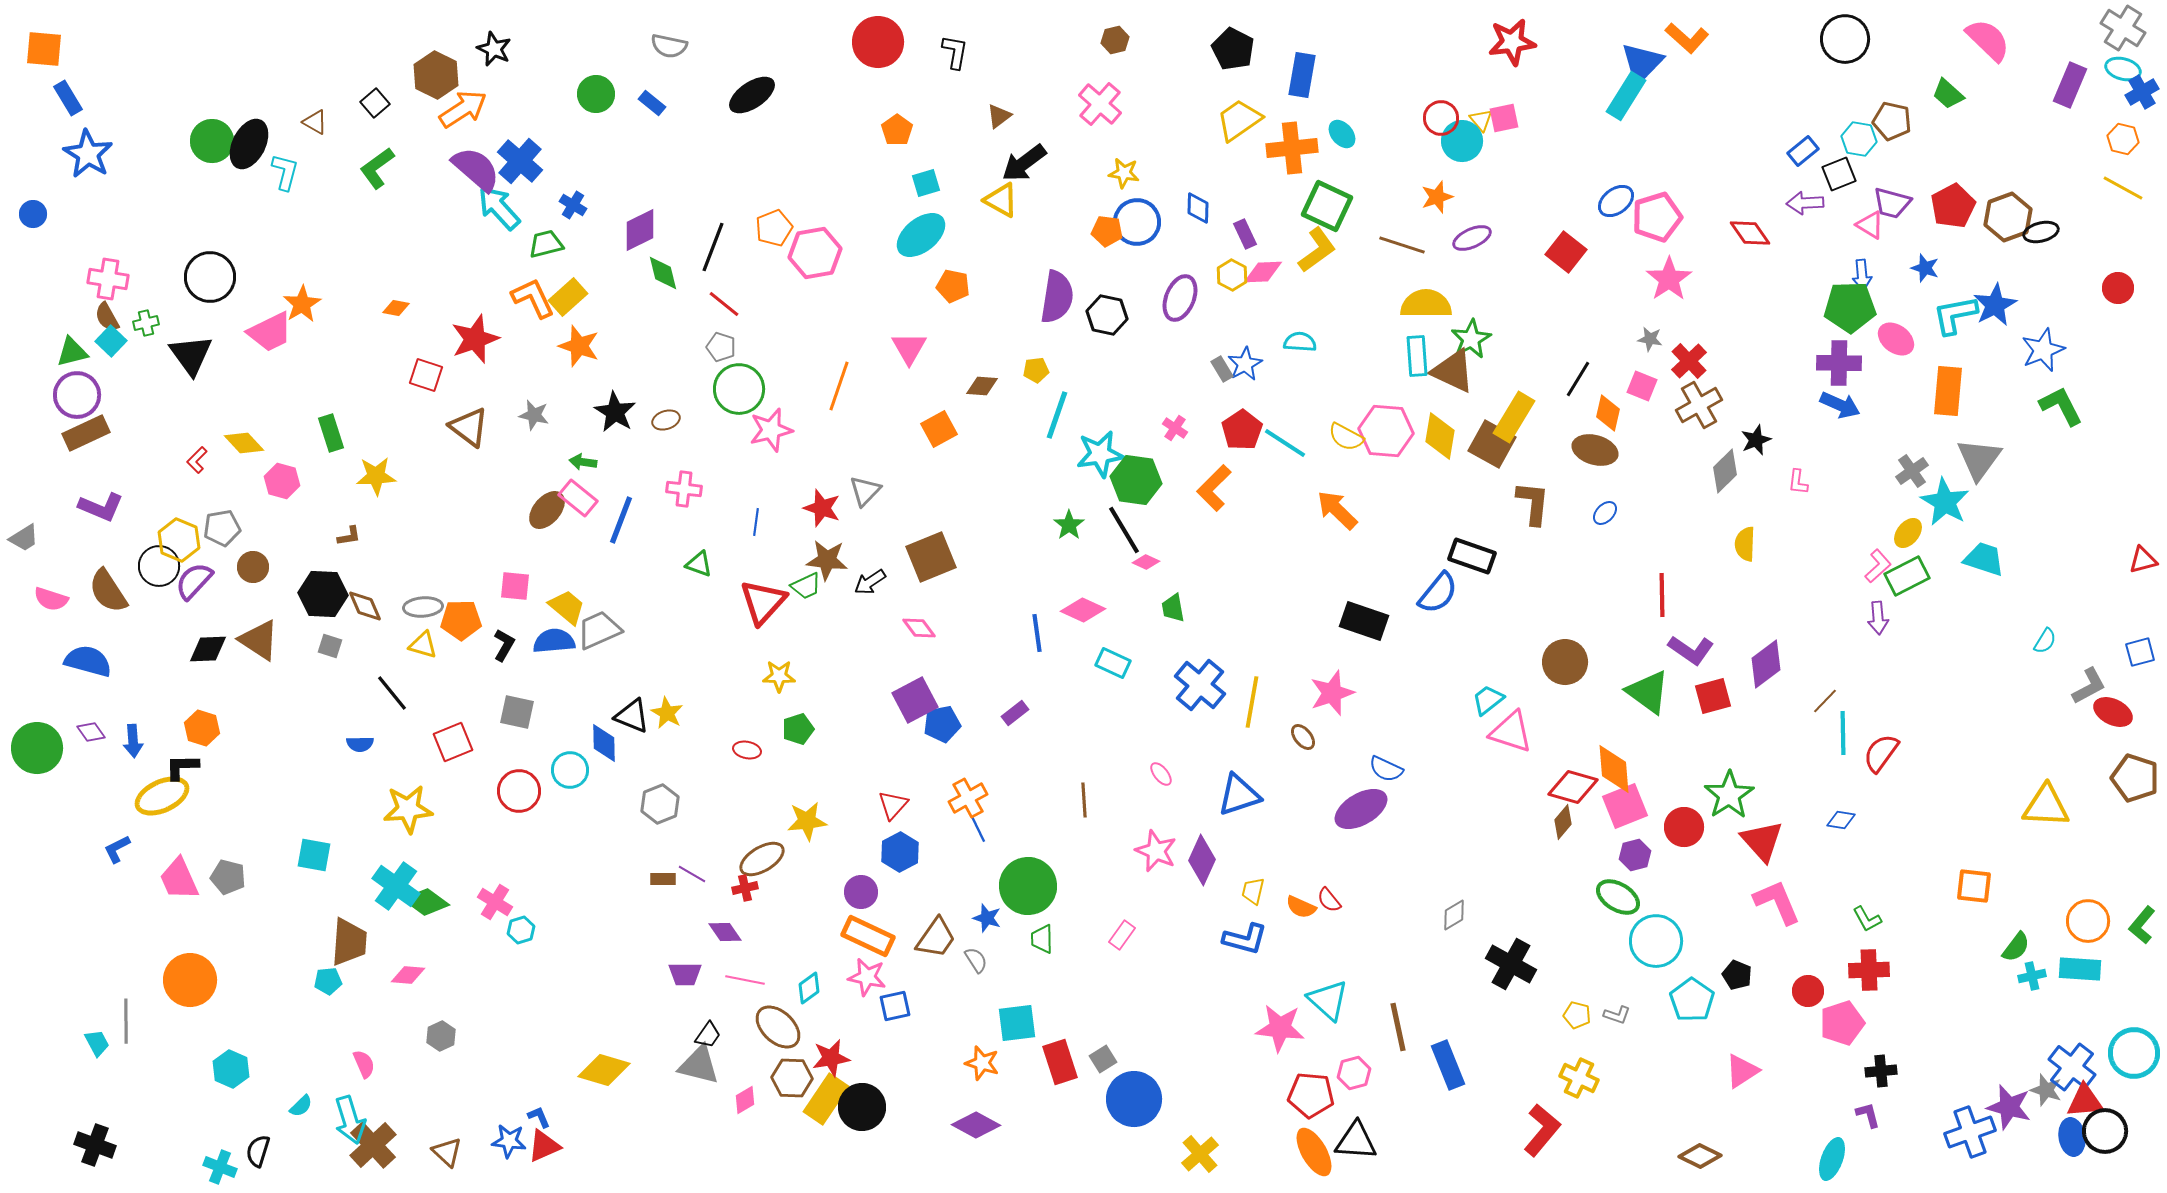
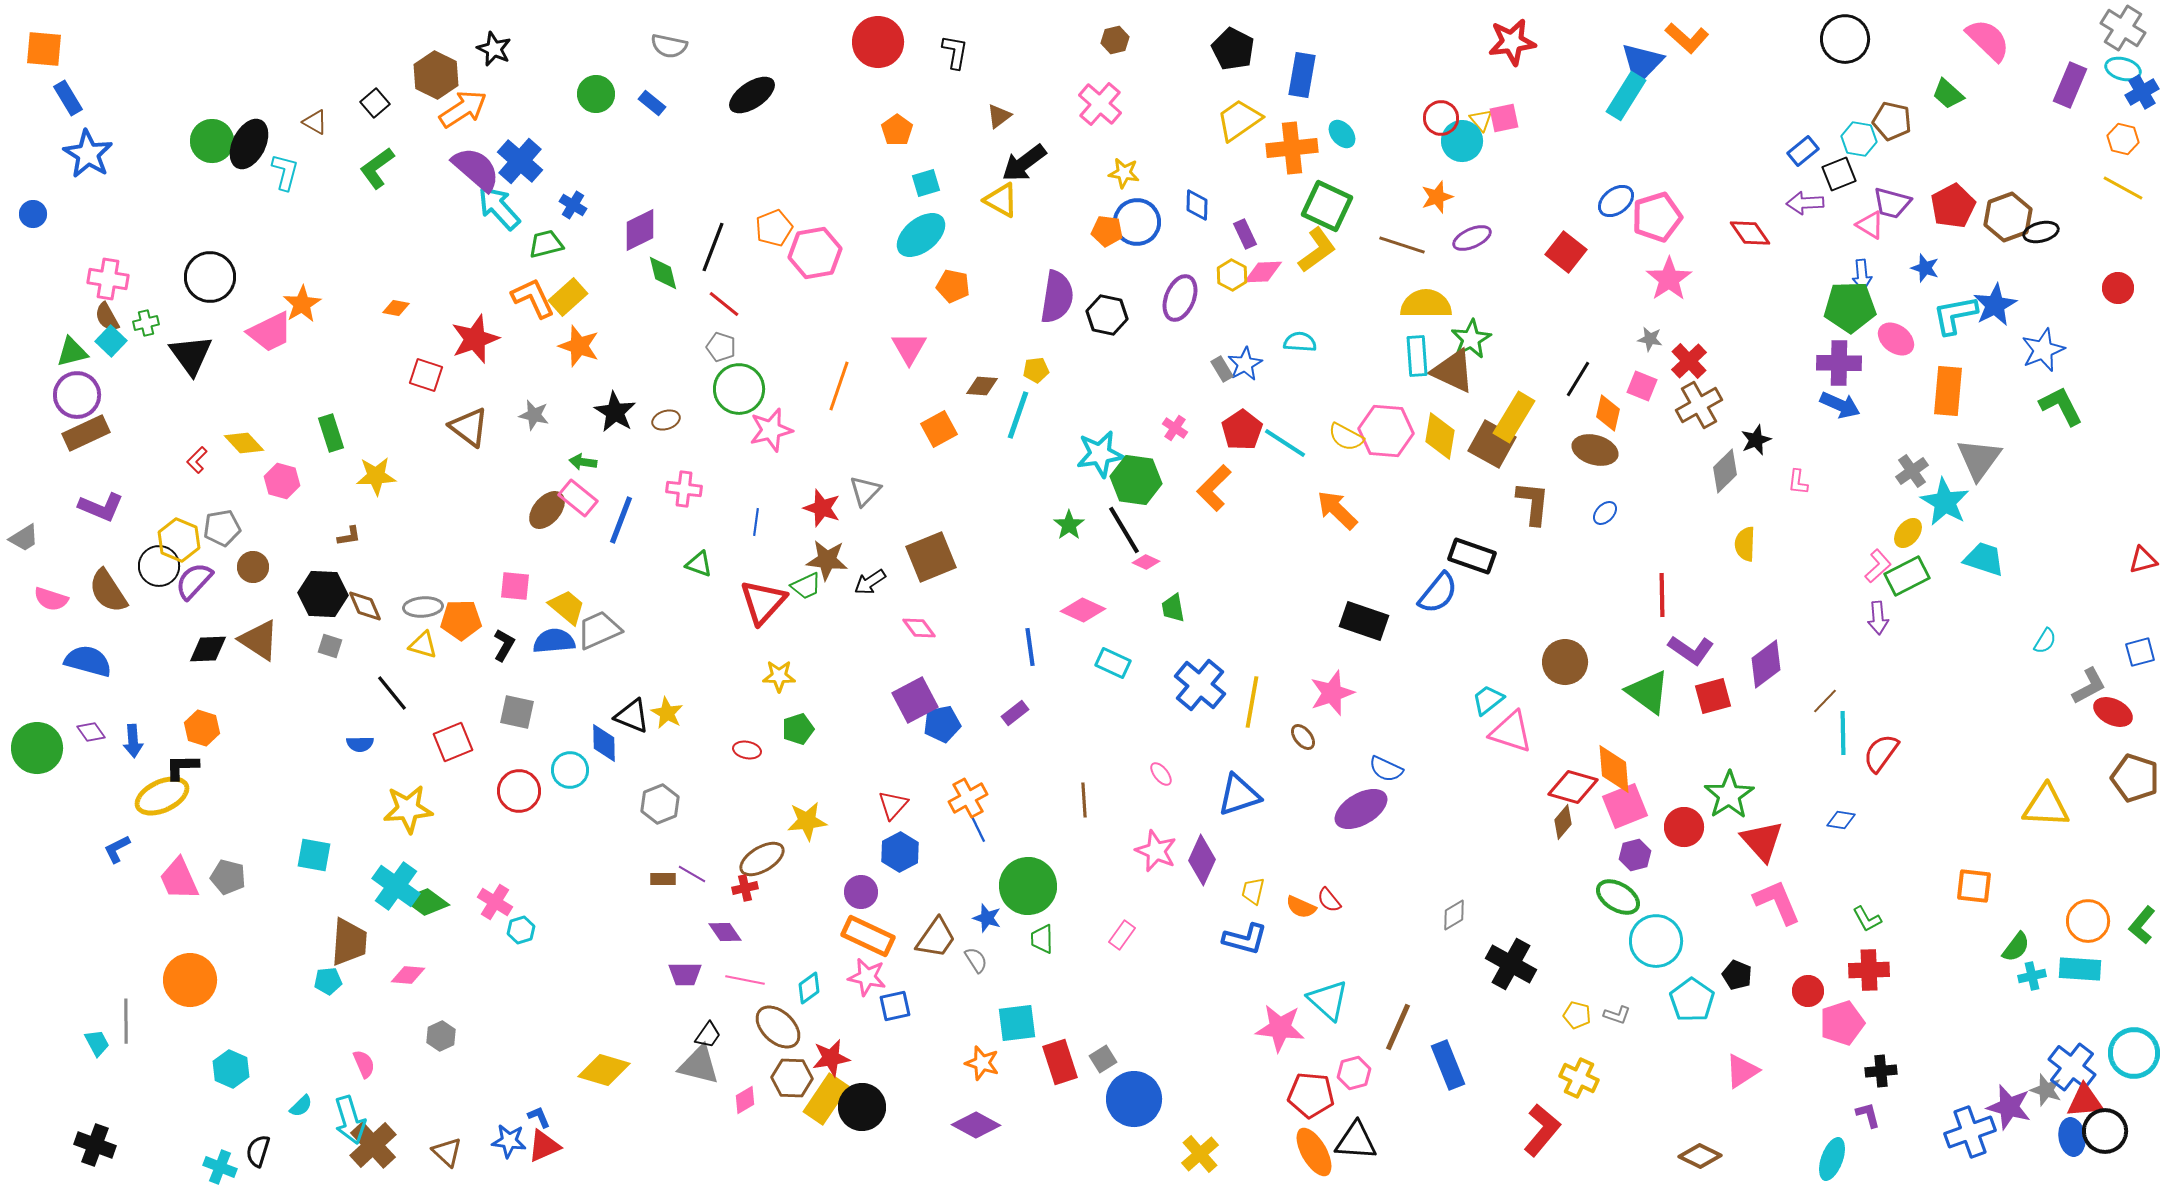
blue diamond at (1198, 208): moved 1 px left, 3 px up
cyan line at (1057, 415): moved 39 px left
blue line at (1037, 633): moved 7 px left, 14 px down
brown line at (1398, 1027): rotated 36 degrees clockwise
